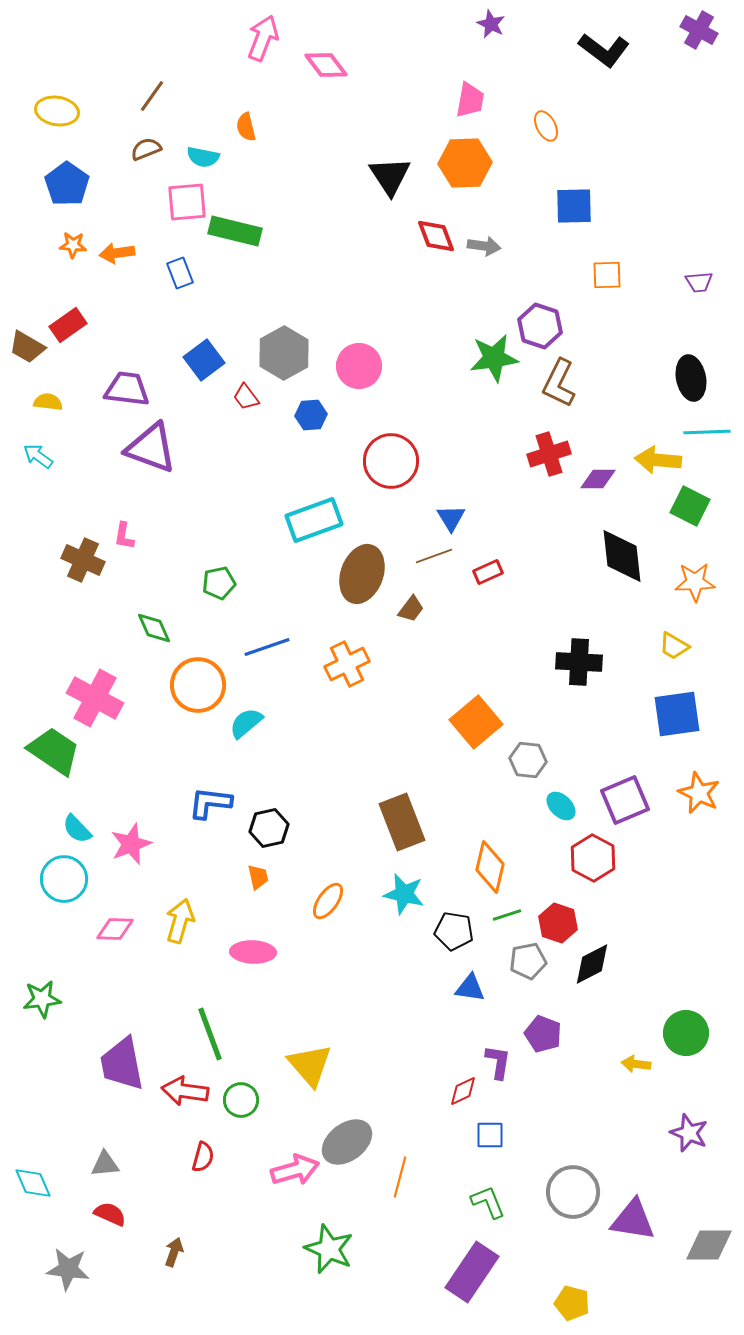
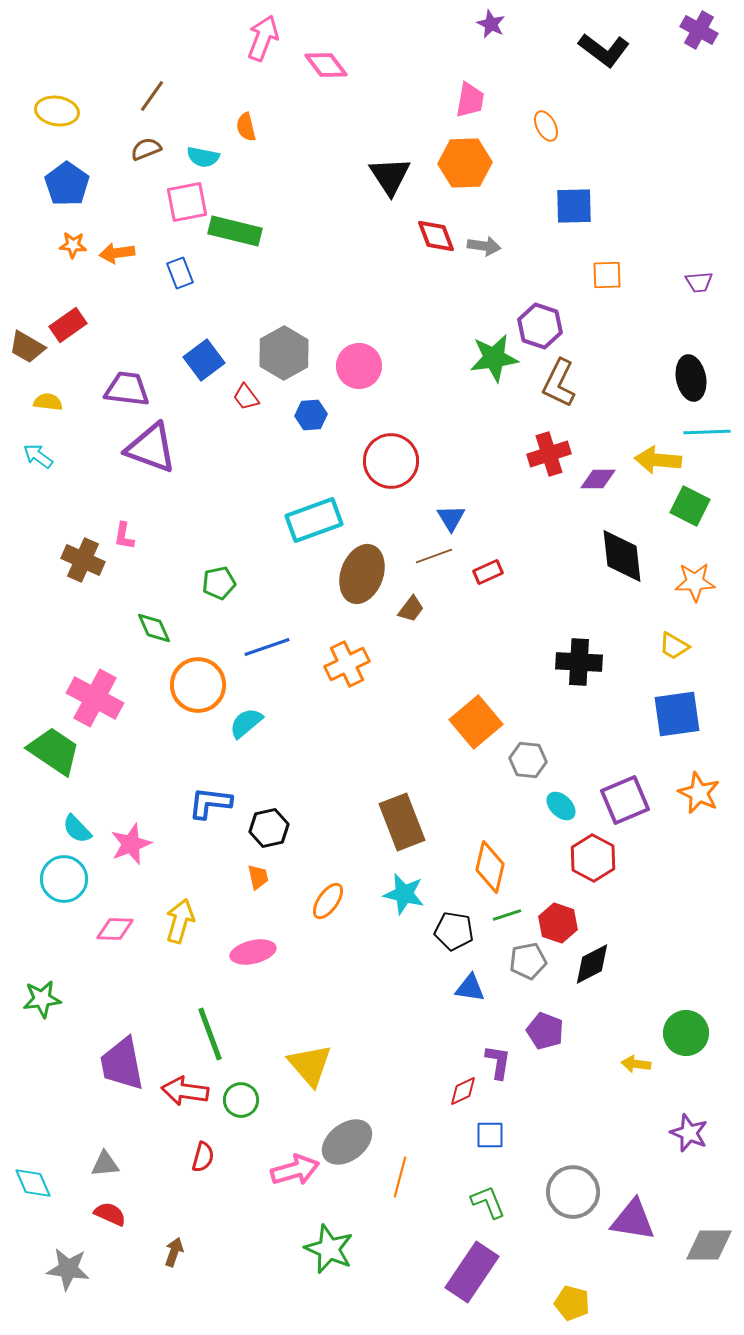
pink square at (187, 202): rotated 6 degrees counterclockwise
pink ellipse at (253, 952): rotated 15 degrees counterclockwise
purple pentagon at (543, 1034): moved 2 px right, 3 px up
